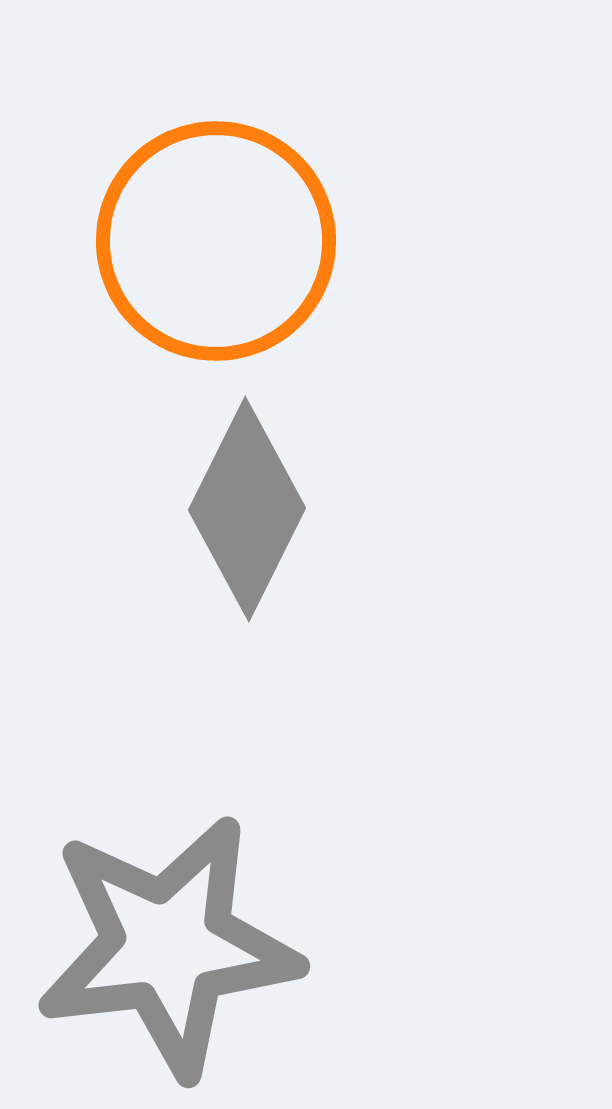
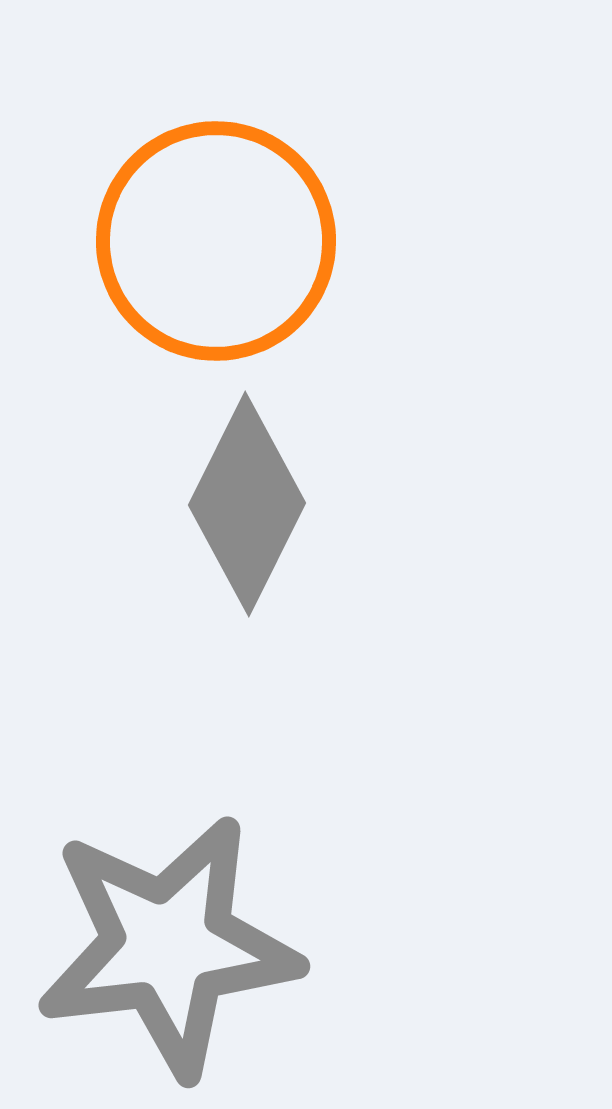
gray diamond: moved 5 px up
